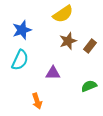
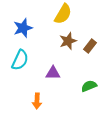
yellow semicircle: rotated 25 degrees counterclockwise
blue star: moved 1 px right, 2 px up
orange arrow: rotated 21 degrees clockwise
